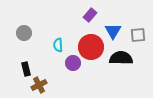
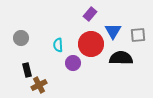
purple rectangle: moved 1 px up
gray circle: moved 3 px left, 5 px down
red circle: moved 3 px up
black rectangle: moved 1 px right, 1 px down
